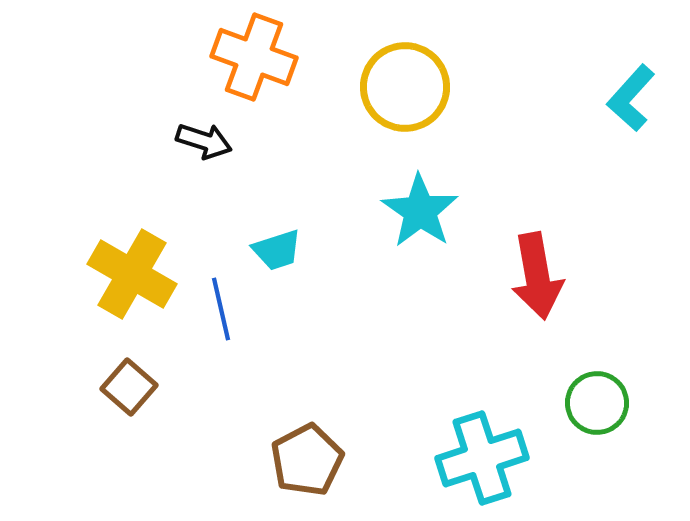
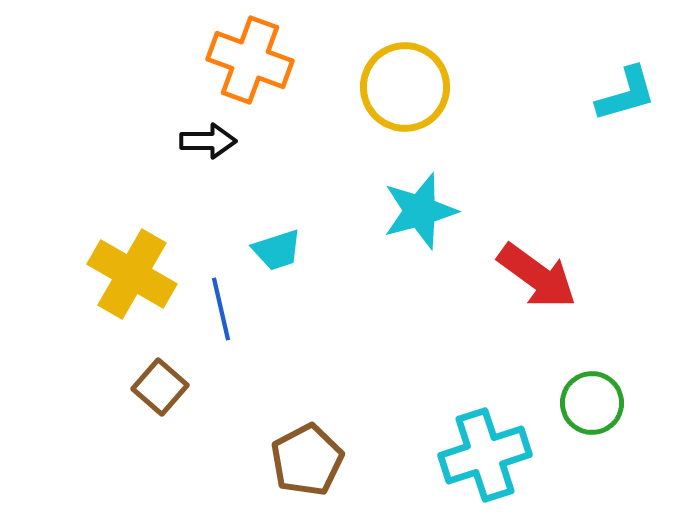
orange cross: moved 4 px left, 3 px down
cyan L-shape: moved 5 px left, 4 px up; rotated 148 degrees counterclockwise
black arrow: moved 4 px right; rotated 18 degrees counterclockwise
cyan star: rotated 22 degrees clockwise
red arrow: rotated 44 degrees counterclockwise
brown square: moved 31 px right
green circle: moved 5 px left
cyan cross: moved 3 px right, 3 px up
